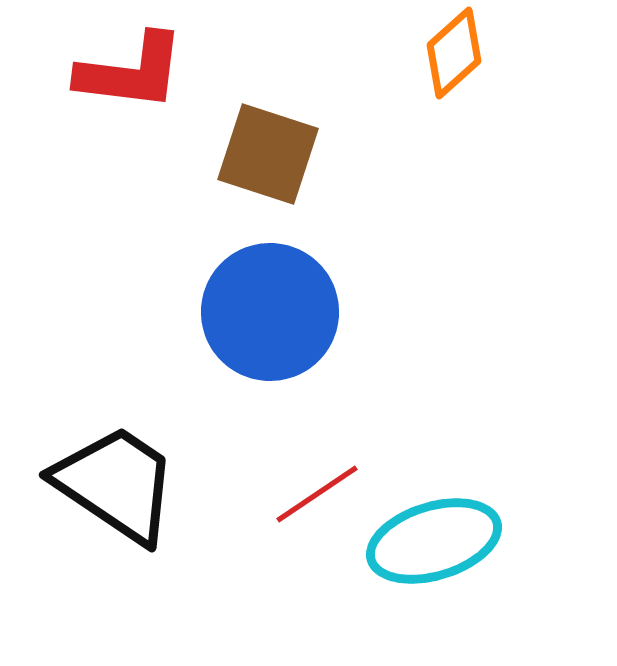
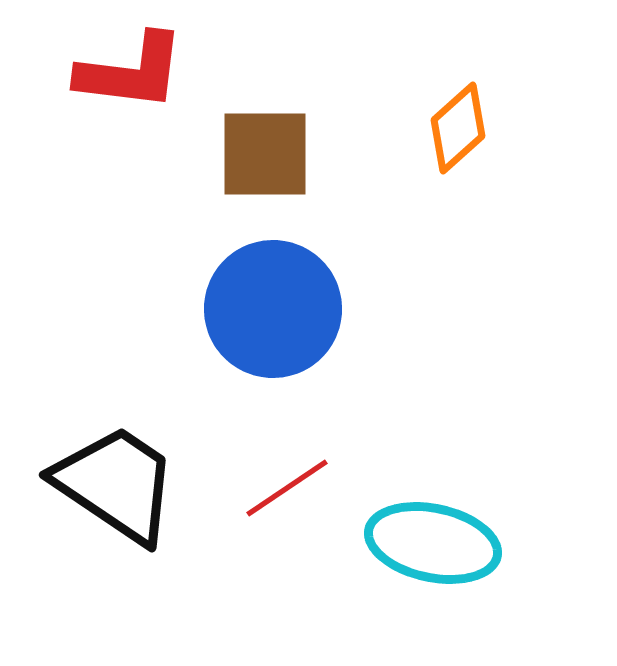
orange diamond: moved 4 px right, 75 px down
brown square: moved 3 px left; rotated 18 degrees counterclockwise
blue circle: moved 3 px right, 3 px up
red line: moved 30 px left, 6 px up
cyan ellipse: moved 1 px left, 2 px down; rotated 29 degrees clockwise
